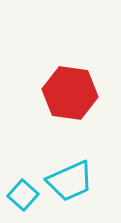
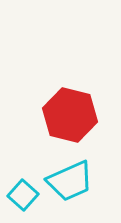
red hexagon: moved 22 px down; rotated 6 degrees clockwise
